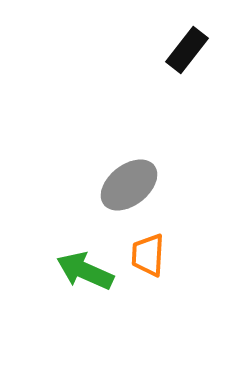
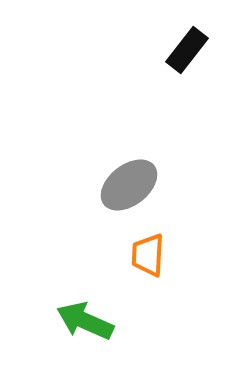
green arrow: moved 50 px down
